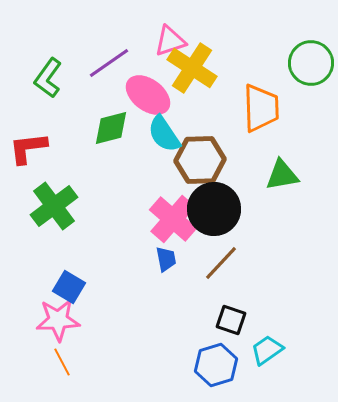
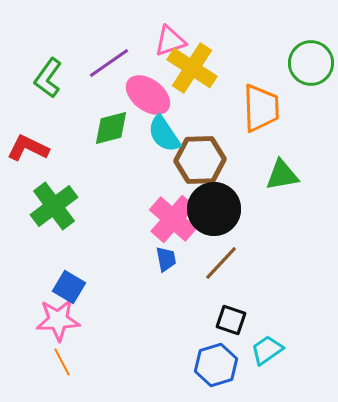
red L-shape: rotated 33 degrees clockwise
